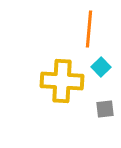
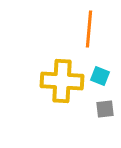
cyan square: moved 1 px left, 9 px down; rotated 24 degrees counterclockwise
